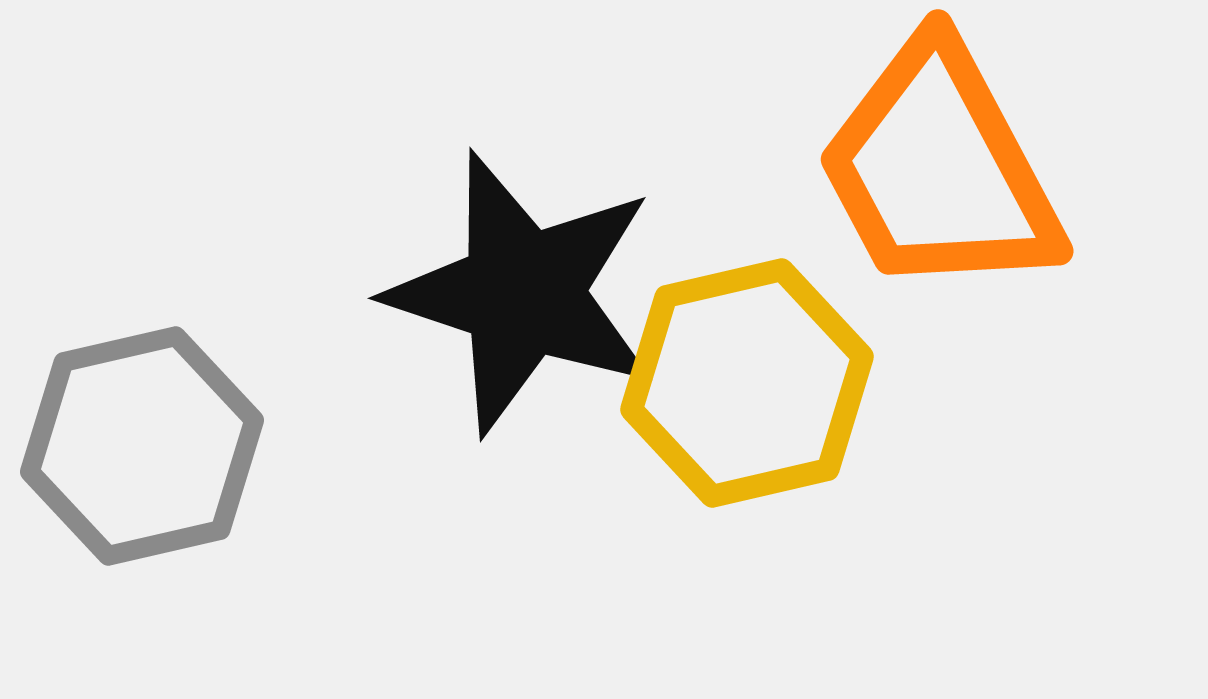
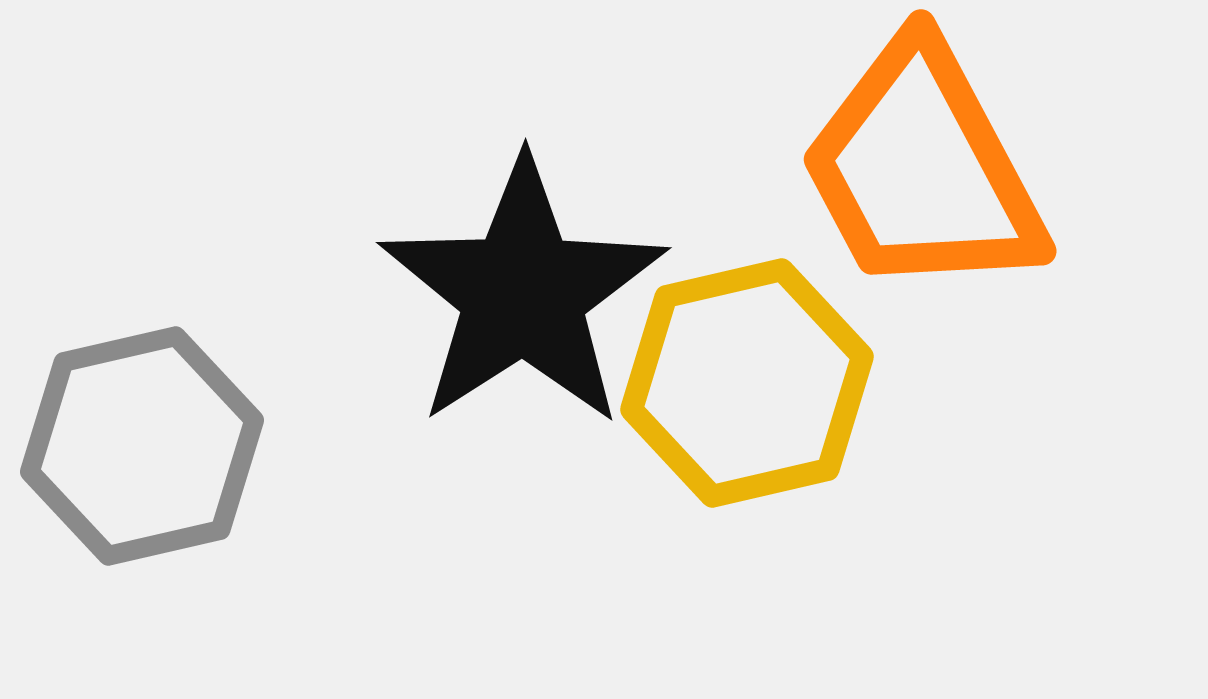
orange trapezoid: moved 17 px left
black star: rotated 21 degrees clockwise
